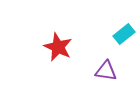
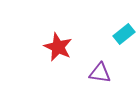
purple triangle: moved 6 px left, 2 px down
